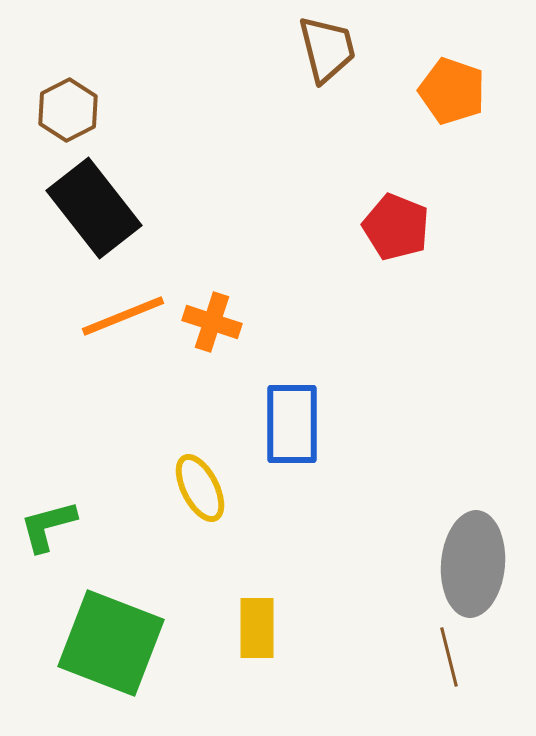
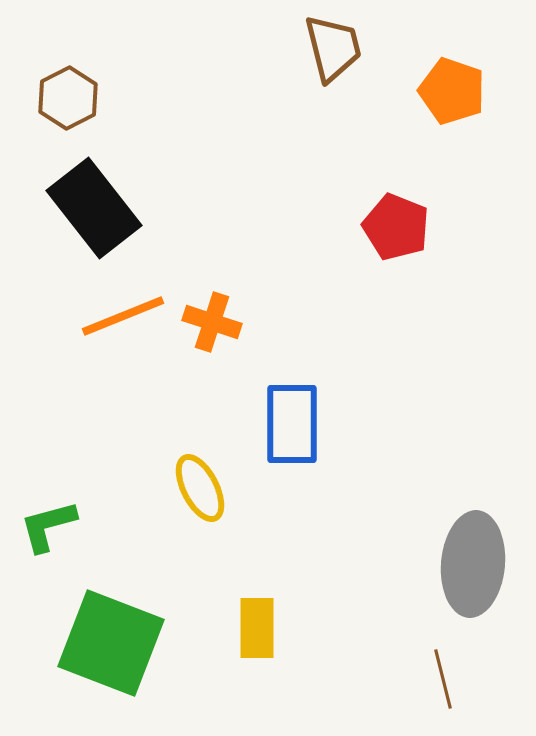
brown trapezoid: moved 6 px right, 1 px up
brown hexagon: moved 12 px up
brown line: moved 6 px left, 22 px down
